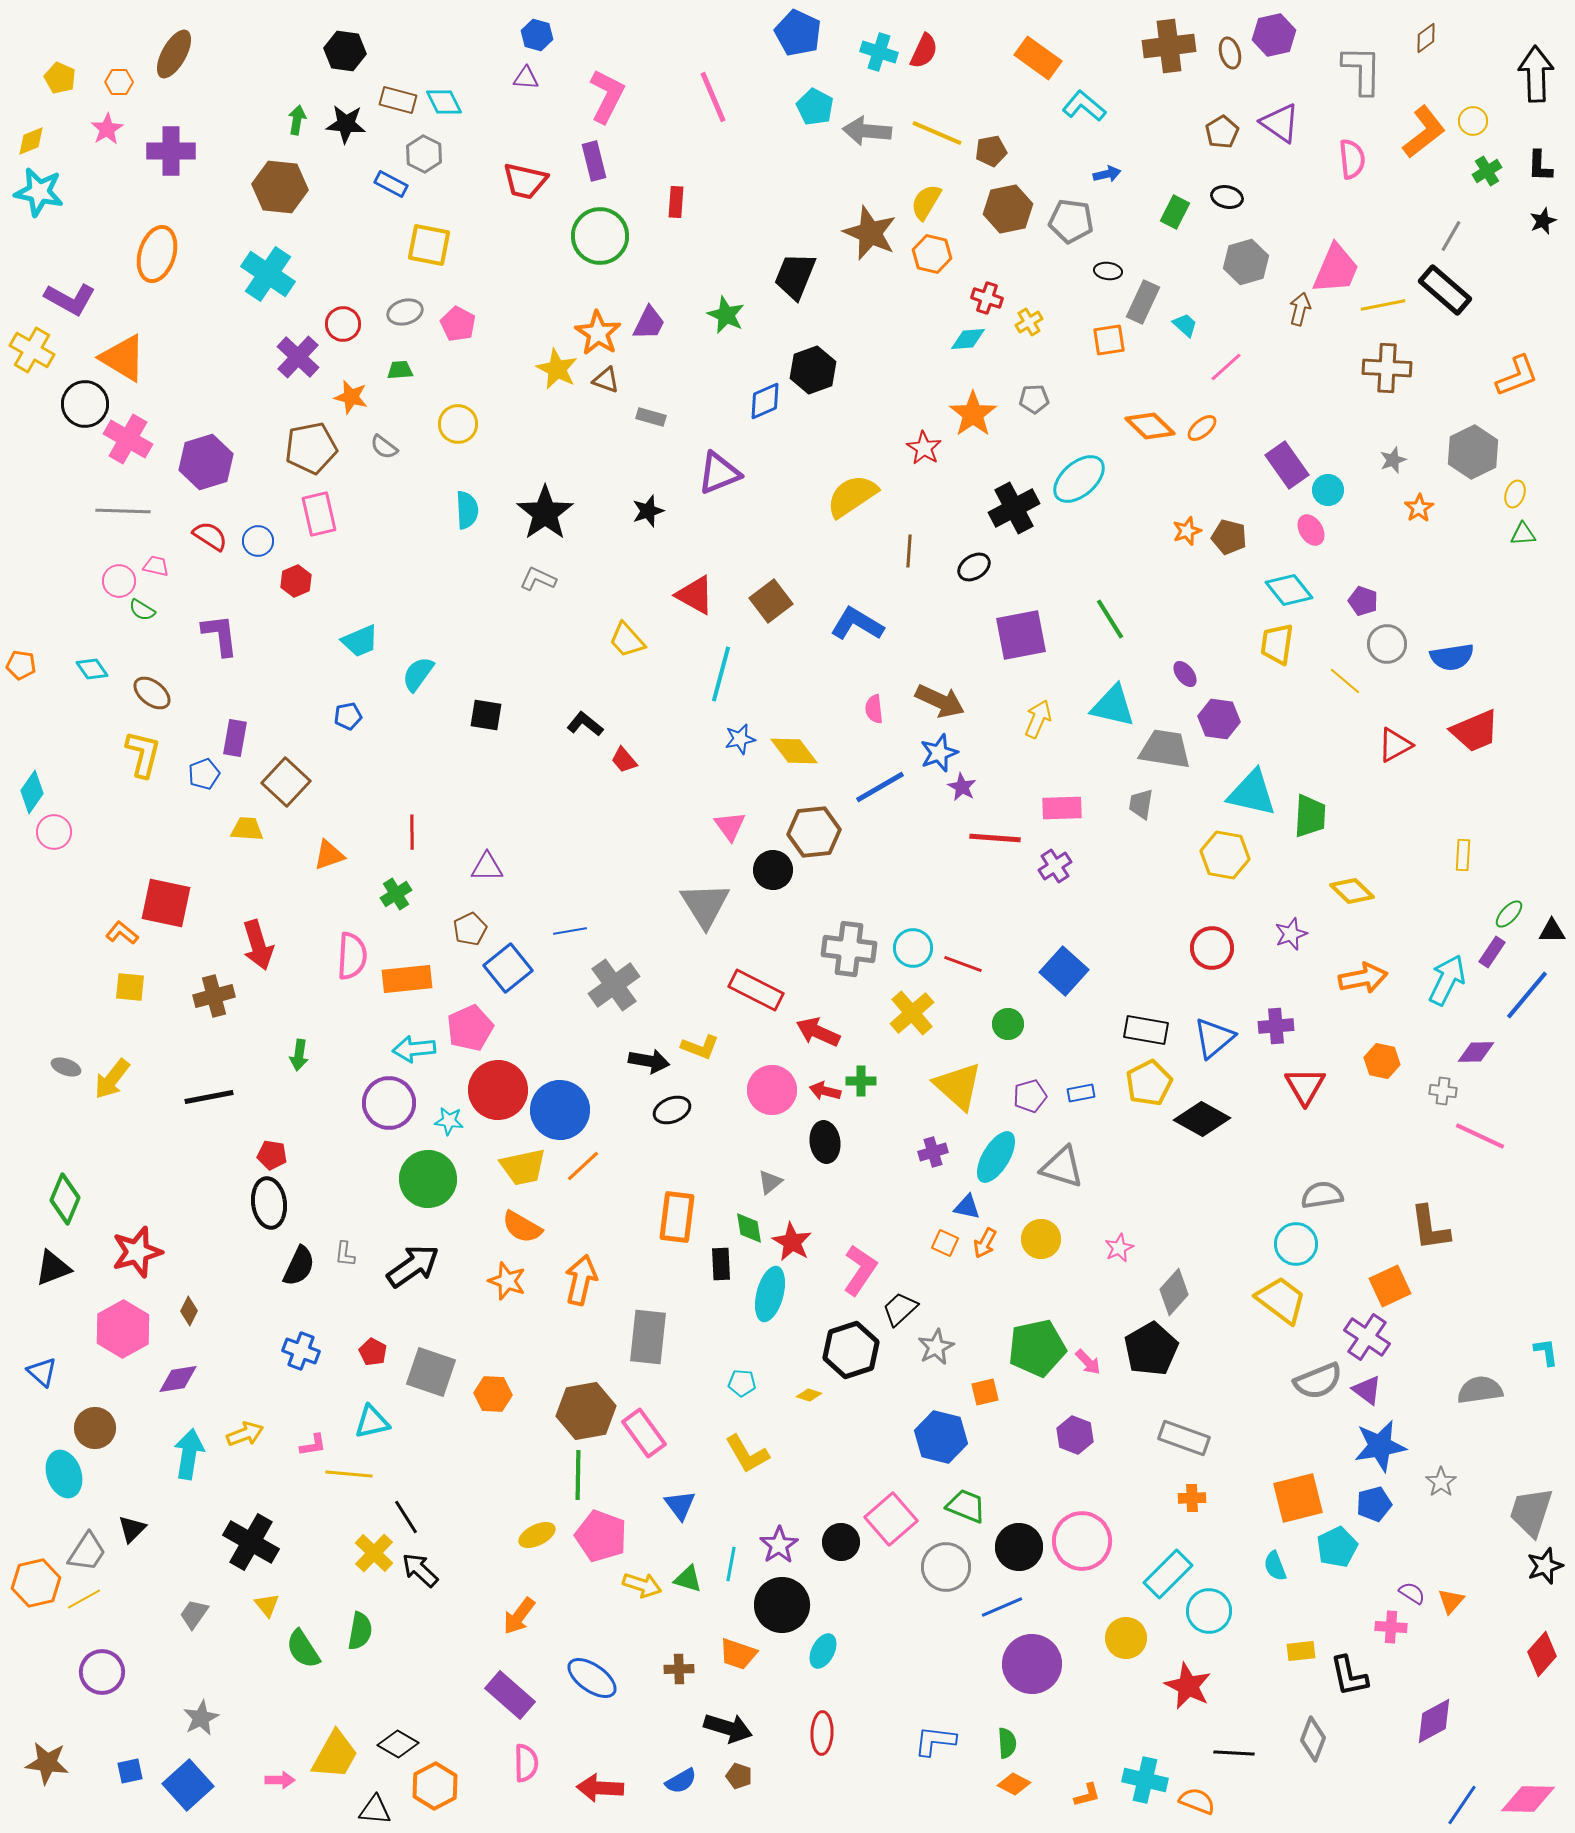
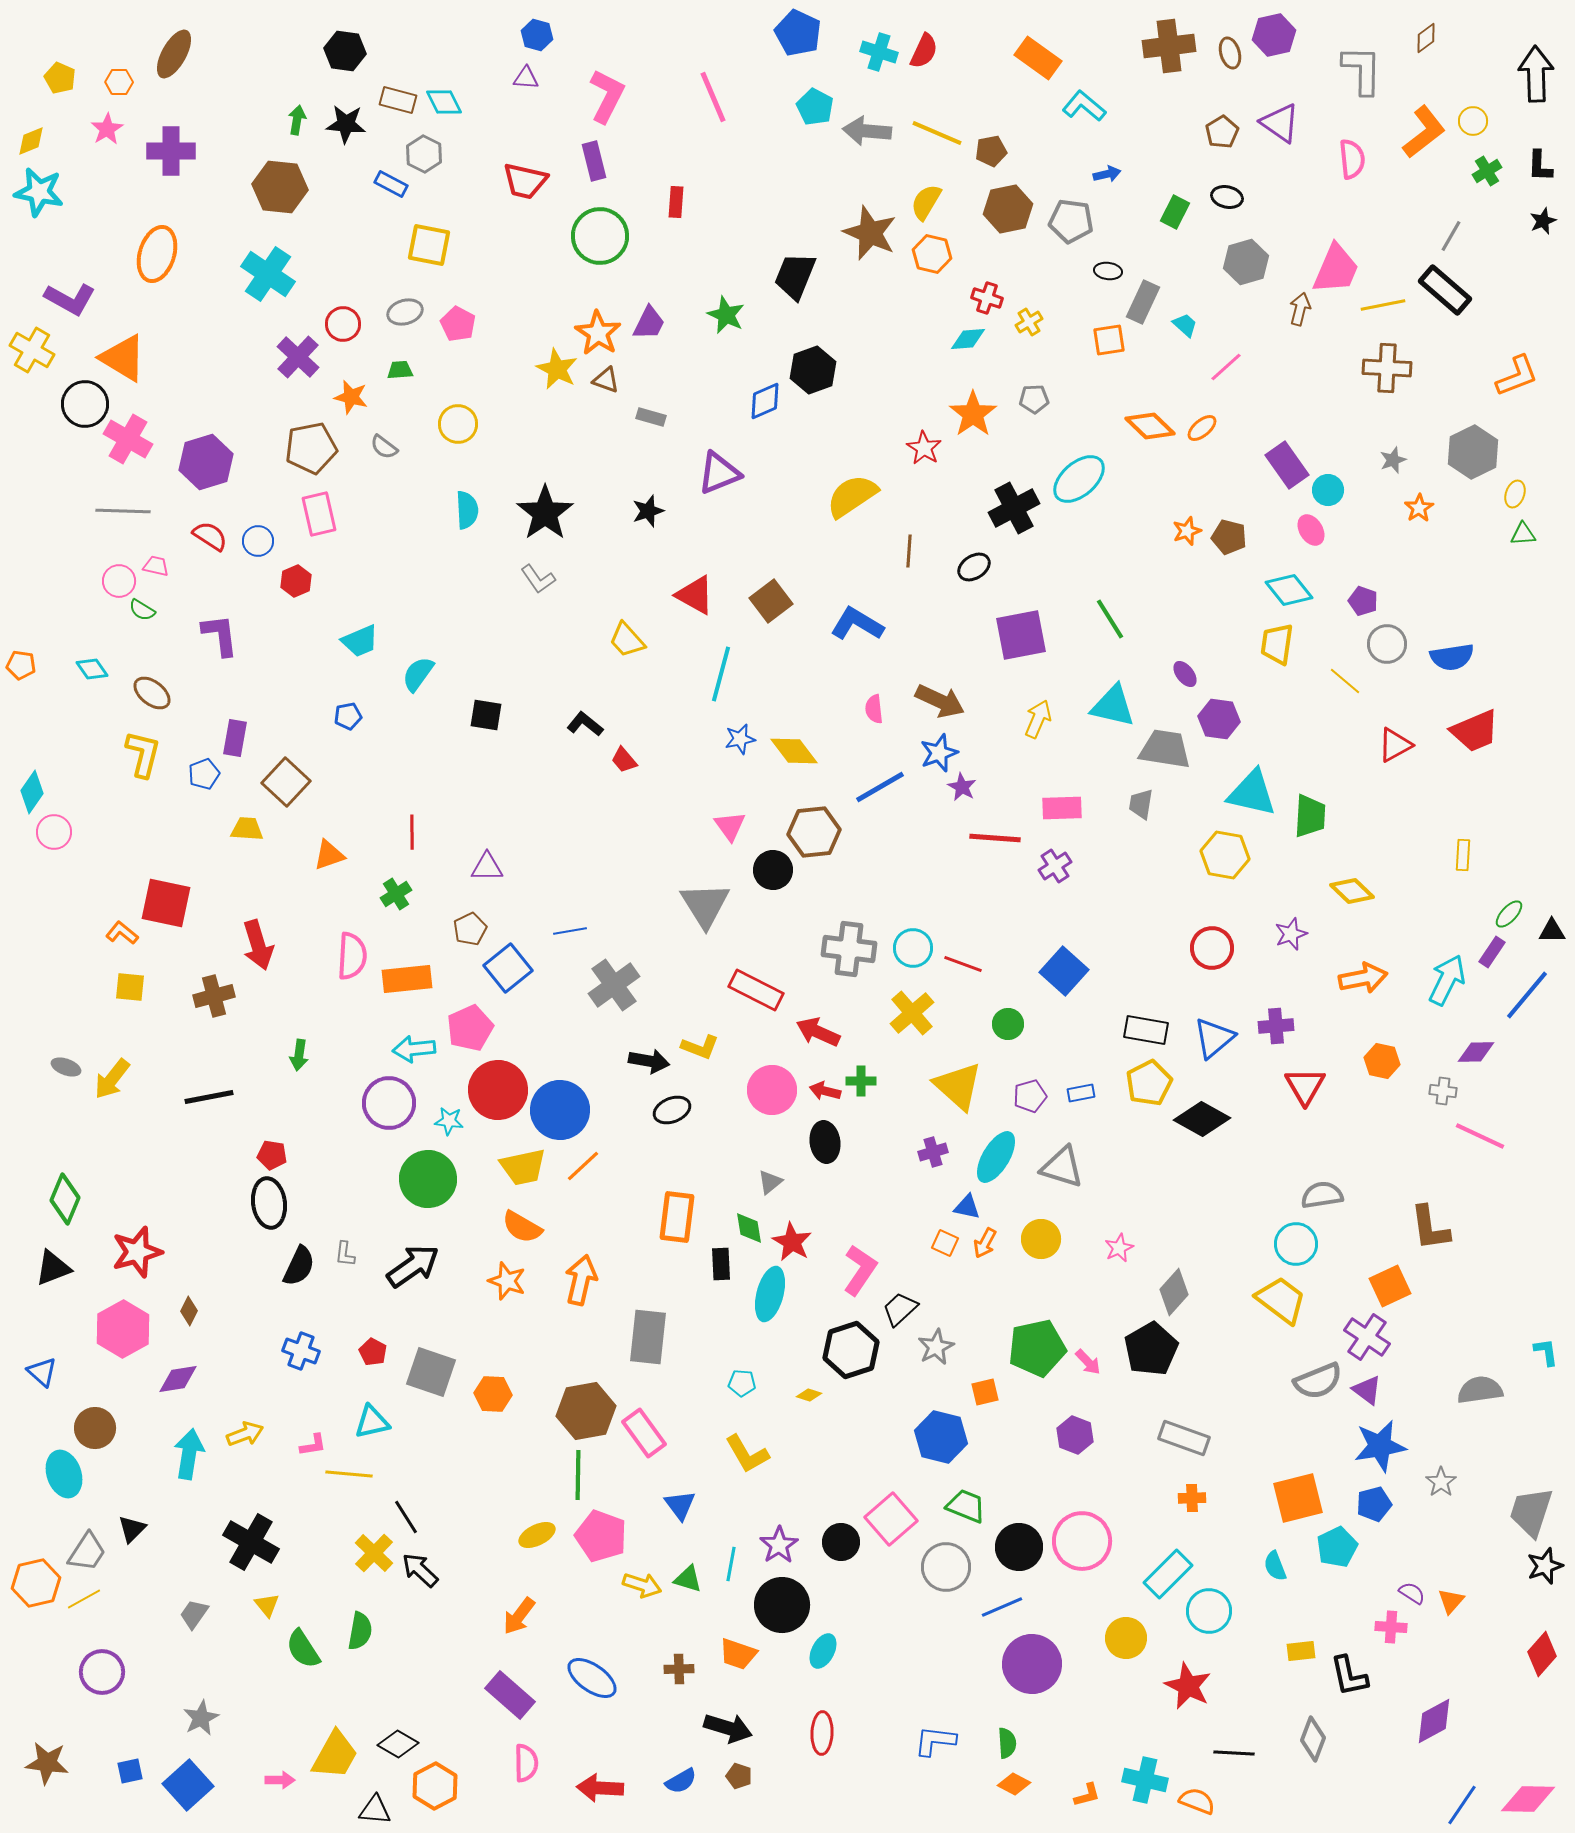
gray L-shape at (538, 579): rotated 150 degrees counterclockwise
